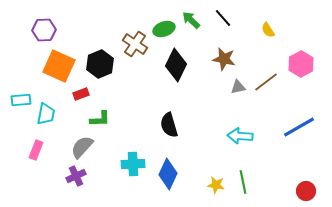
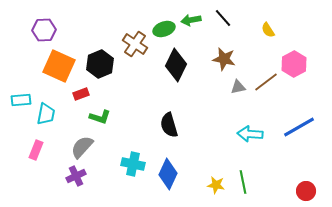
green arrow: rotated 54 degrees counterclockwise
pink hexagon: moved 7 px left
green L-shape: moved 2 px up; rotated 20 degrees clockwise
cyan arrow: moved 10 px right, 2 px up
cyan cross: rotated 15 degrees clockwise
